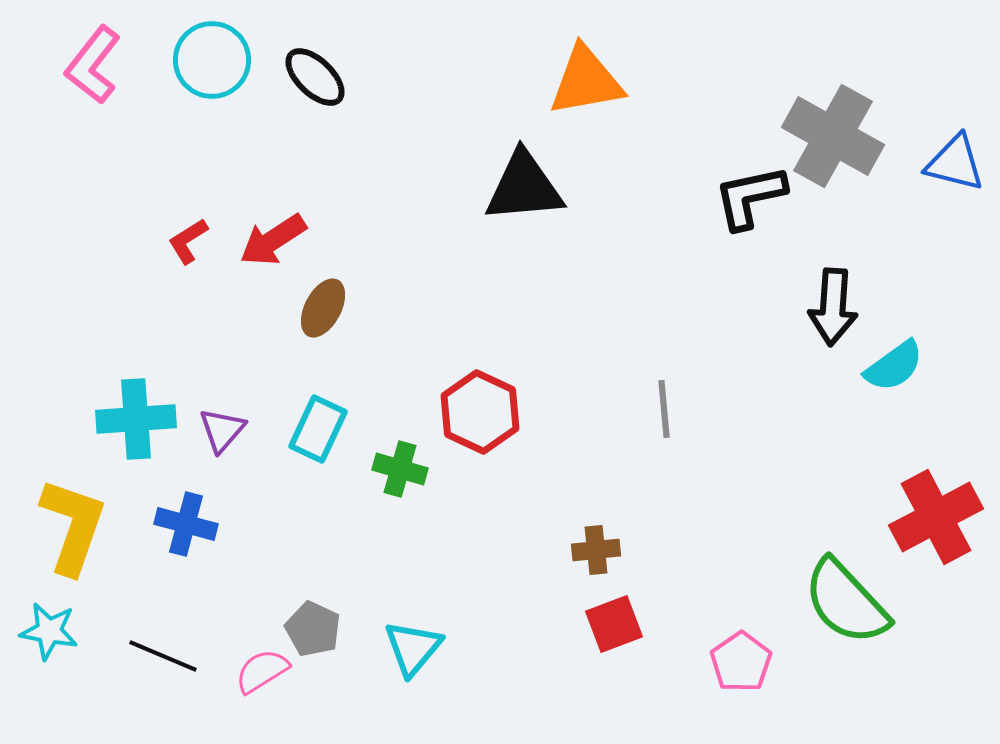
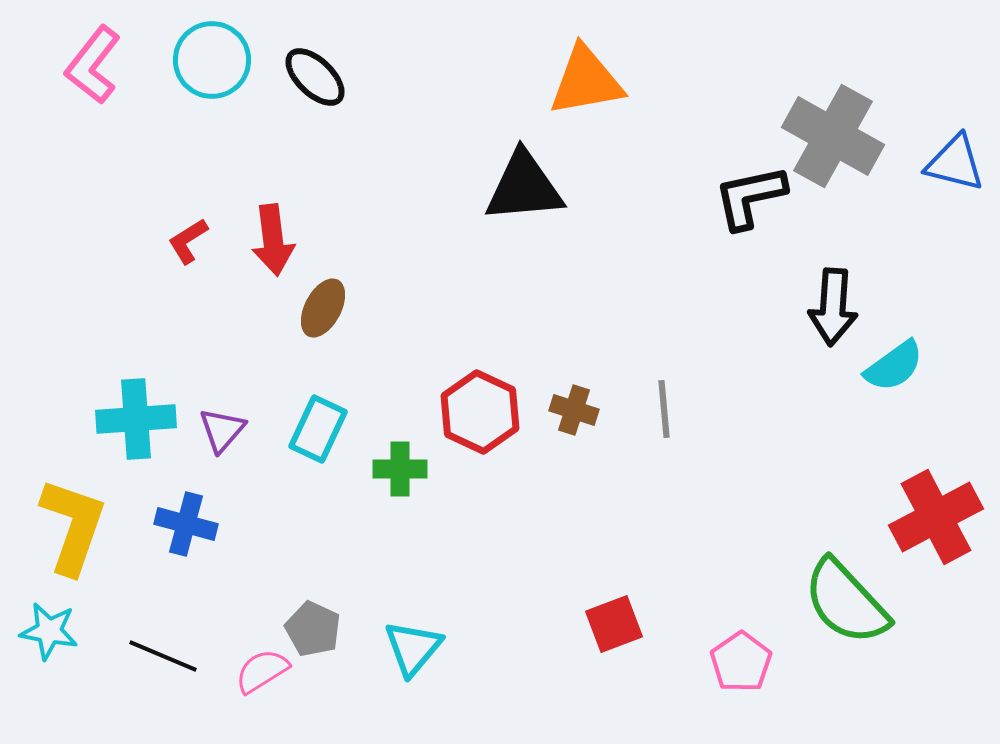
red arrow: rotated 64 degrees counterclockwise
green cross: rotated 16 degrees counterclockwise
brown cross: moved 22 px left, 140 px up; rotated 24 degrees clockwise
